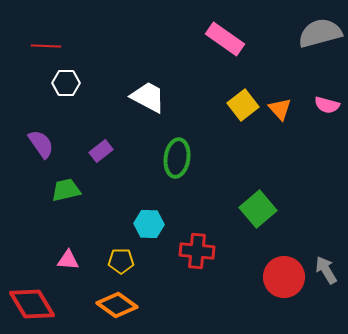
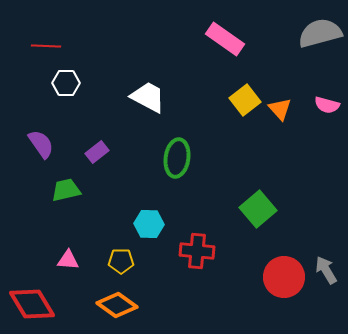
yellow square: moved 2 px right, 5 px up
purple rectangle: moved 4 px left, 1 px down
